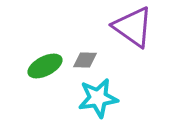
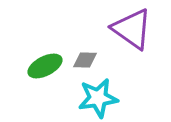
purple triangle: moved 1 px left, 2 px down
